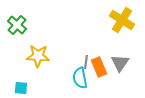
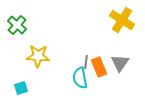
cyan square: rotated 24 degrees counterclockwise
